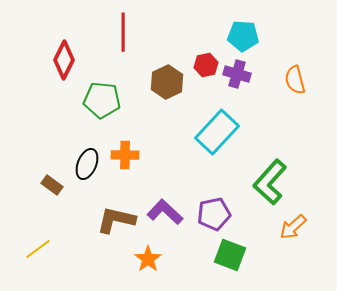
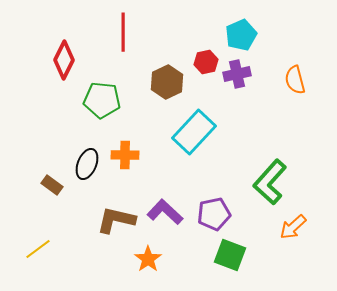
cyan pentagon: moved 2 px left, 1 px up; rotated 28 degrees counterclockwise
red hexagon: moved 3 px up
purple cross: rotated 28 degrees counterclockwise
cyan rectangle: moved 23 px left
